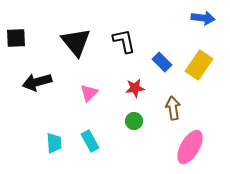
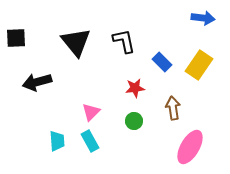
pink triangle: moved 2 px right, 19 px down
cyan trapezoid: moved 3 px right, 2 px up
